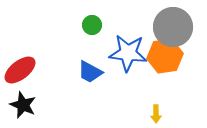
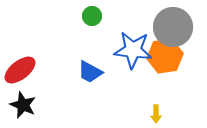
green circle: moved 9 px up
blue star: moved 5 px right, 3 px up
